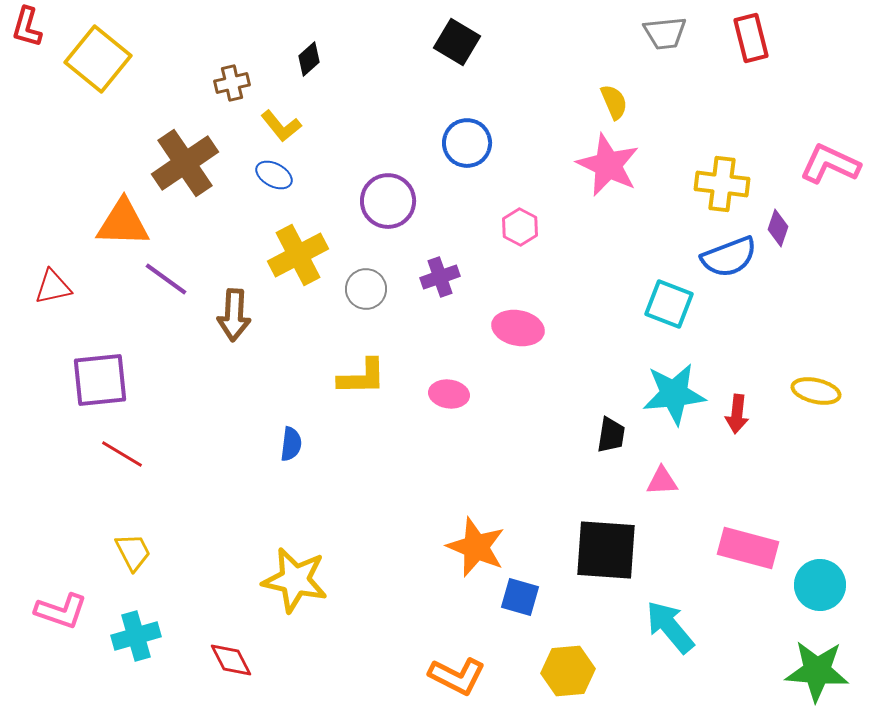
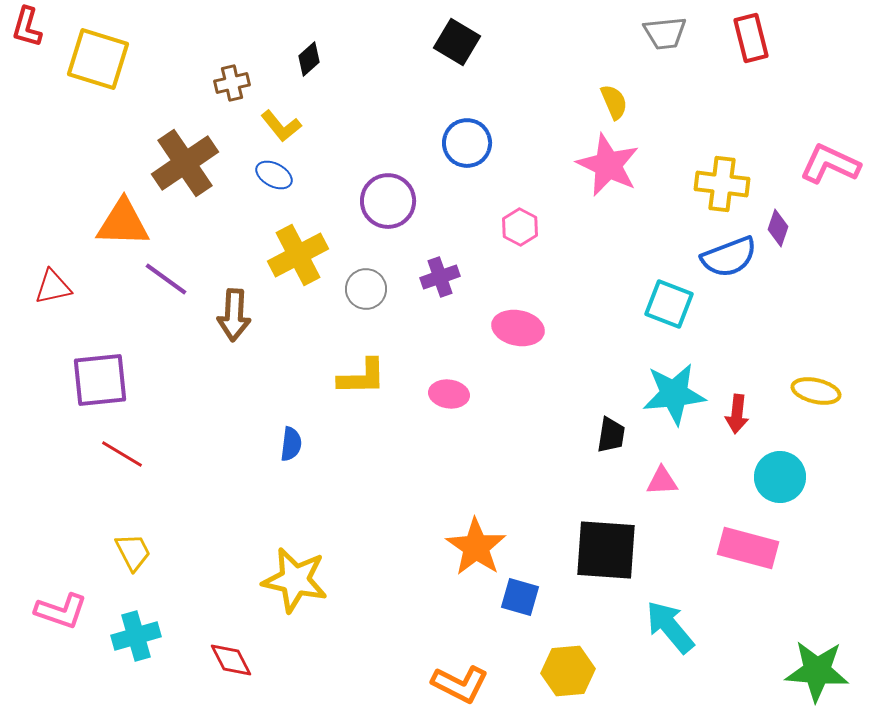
yellow square at (98, 59): rotated 22 degrees counterclockwise
orange star at (476, 547): rotated 12 degrees clockwise
cyan circle at (820, 585): moved 40 px left, 108 px up
orange L-shape at (457, 676): moved 3 px right, 8 px down
